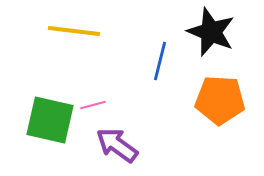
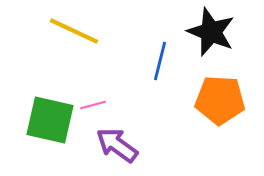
yellow line: rotated 18 degrees clockwise
